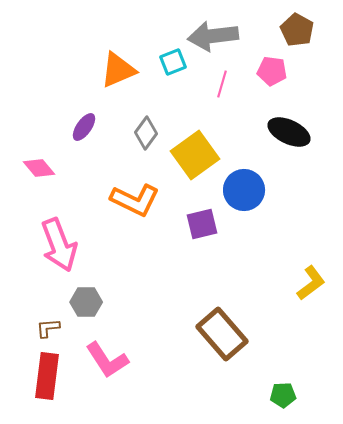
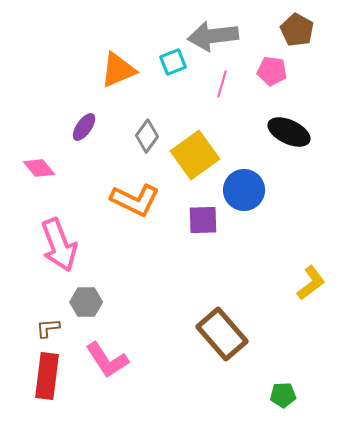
gray diamond: moved 1 px right, 3 px down
purple square: moved 1 px right, 4 px up; rotated 12 degrees clockwise
